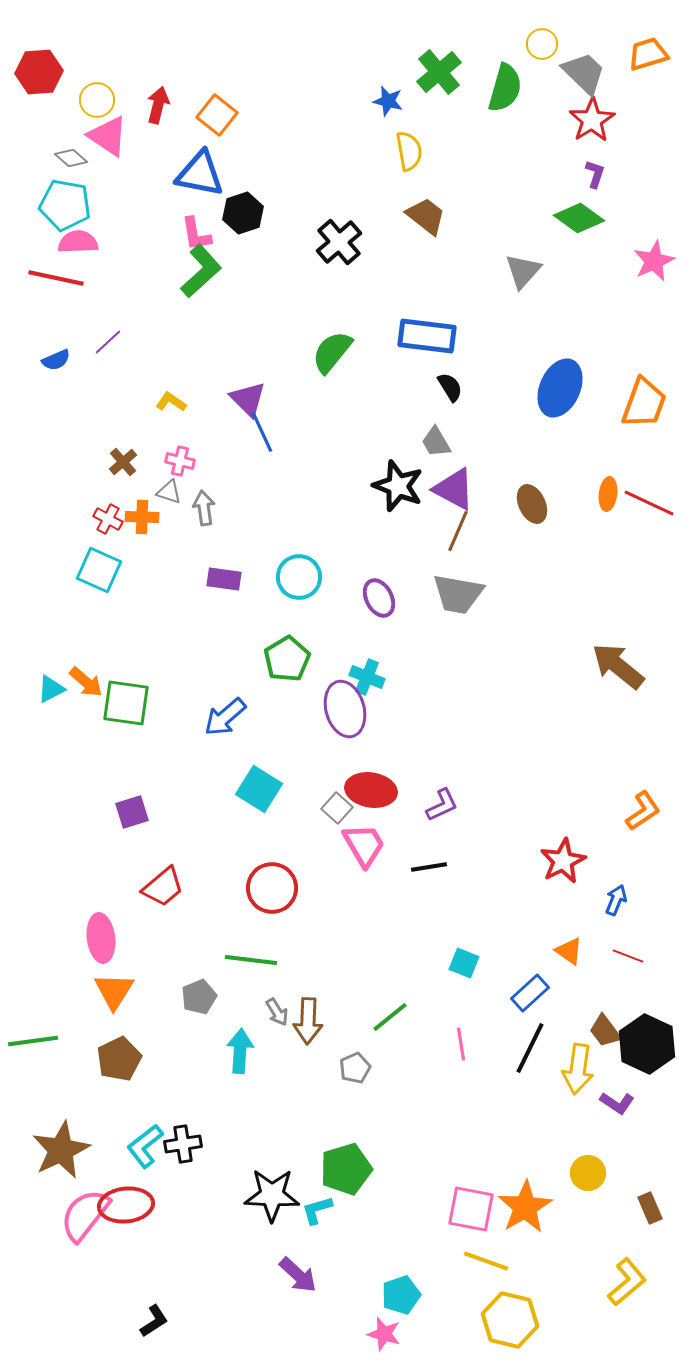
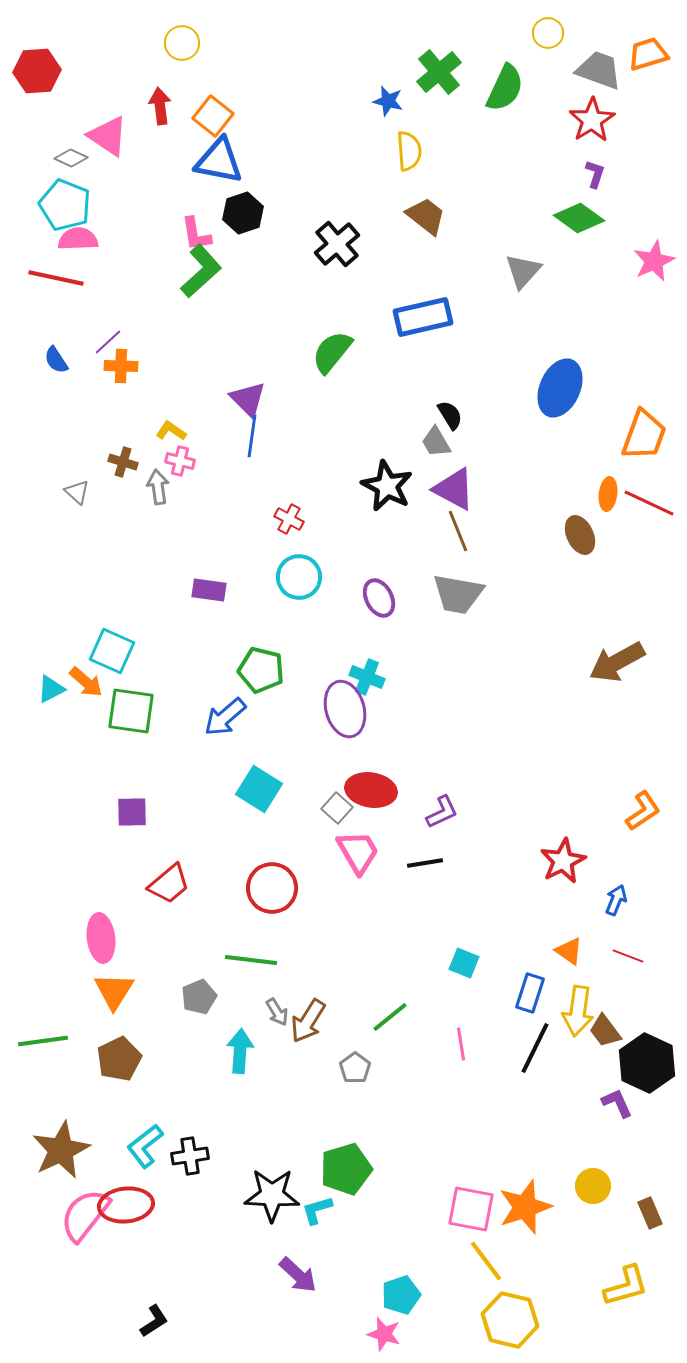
yellow circle at (542, 44): moved 6 px right, 11 px up
red hexagon at (39, 72): moved 2 px left, 1 px up
gray trapezoid at (584, 73): moved 15 px right, 3 px up; rotated 24 degrees counterclockwise
green semicircle at (505, 88): rotated 9 degrees clockwise
yellow circle at (97, 100): moved 85 px right, 57 px up
red arrow at (158, 105): moved 2 px right, 1 px down; rotated 21 degrees counterclockwise
orange square at (217, 115): moved 4 px left, 1 px down
yellow semicircle at (409, 151): rotated 6 degrees clockwise
gray diamond at (71, 158): rotated 16 degrees counterclockwise
blue triangle at (200, 174): moved 19 px right, 13 px up
cyan pentagon at (65, 205): rotated 12 degrees clockwise
pink semicircle at (78, 242): moved 3 px up
black cross at (339, 242): moved 2 px left, 2 px down
blue rectangle at (427, 336): moved 4 px left, 19 px up; rotated 20 degrees counterclockwise
blue semicircle at (56, 360): rotated 80 degrees clockwise
black semicircle at (450, 387): moved 28 px down
yellow L-shape at (171, 402): moved 29 px down
orange trapezoid at (644, 403): moved 32 px down
blue line at (262, 432): moved 10 px left, 4 px down; rotated 33 degrees clockwise
brown cross at (123, 462): rotated 32 degrees counterclockwise
black star at (398, 486): moved 11 px left; rotated 6 degrees clockwise
gray triangle at (169, 492): moved 92 px left; rotated 24 degrees clockwise
brown ellipse at (532, 504): moved 48 px right, 31 px down
gray arrow at (204, 508): moved 46 px left, 21 px up
orange cross at (142, 517): moved 21 px left, 151 px up
red cross at (108, 519): moved 181 px right
brown line at (458, 531): rotated 45 degrees counterclockwise
cyan square at (99, 570): moved 13 px right, 81 px down
purple rectangle at (224, 579): moved 15 px left, 11 px down
green pentagon at (287, 659): moved 26 px left, 11 px down; rotated 27 degrees counterclockwise
brown arrow at (618, 666): moved 1 px left, 4 px up; rotated 68 degrees counterclockwise
green square at (126, 703): moved 5 px right, 8 px down
purple L-shape at (442, 805): moved 7 px down
purple square at (132, 812): rotated 16 degrees clockwise
pink trapezoid at (364, 845): moved 6 px left, 7 px down
black line at (429, 867): moved 4 px left, 4 px up
red trapezoid at (163, 887): moved 6 px right, 3 px up
blue rectangle at (530, 993): rotated 30 degrees counterclockwise
brown arrow at (308, 1021): rotated 30 degrees clockwise
green line at (33, 1041): moved 10 px right
black hexagon at (647, 1044): moved 19 px down
black line at (530, 1048): moved 5 px right
gray pentagon at (355, 1068): rotated 12 degrees counterclockwise
yellow arrow at (578, 1069): moved 58 px up
purple L-shape at (617, 1103): rotated 148 degrees counterclockwise
black cross at (183, 1144): moved 7 px right, 12 px down
yellow circle at (588, 1173): moved 5 px right, 13 px down
orange star at (525, 1207): rotated 12 degrees clockwise
brown rectangle at (650, 1208): moved 5 px down
yellow line at (486, 1261): rotated 33 degrees clockwise
yellow L-shape at (627, 1282): moved 1 px left, 4 px down; rotated 24 degrees clockwise
